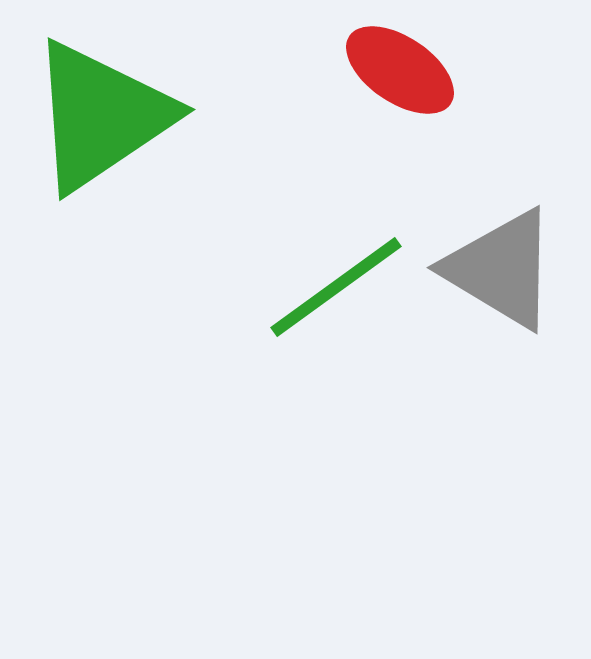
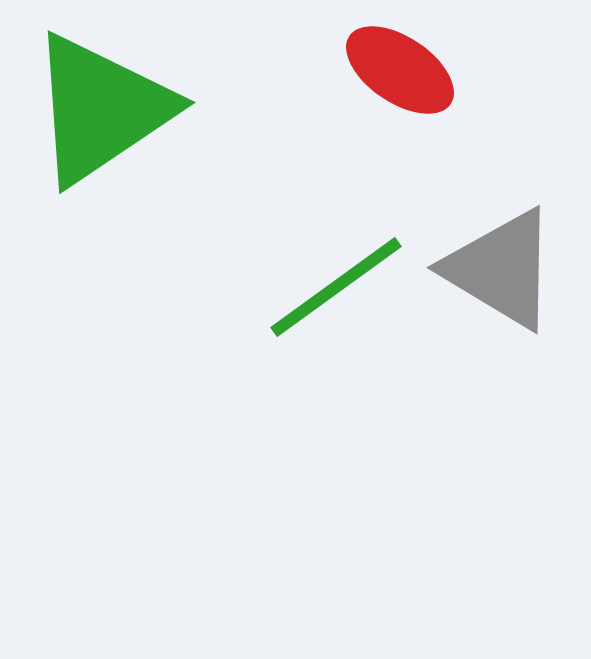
green triangle: moved 7 px up
